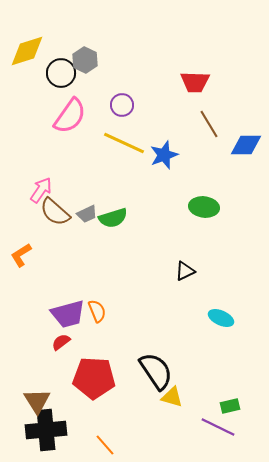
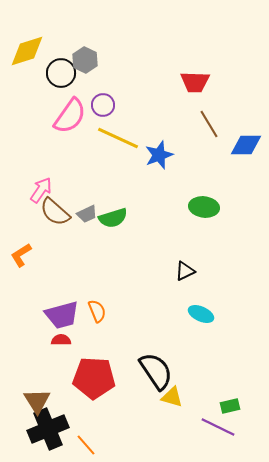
purple circle: moved 19 px left
yellow line: moved 6 px left, 5 px up
blue star: moved 5 px left
purple trapezoid: moved 6 px left, 1 px down
cyan ellipse: moved 20 px left, 4 px up
red semicircle: moved 2 px up; rotated 36 degrees clockwise
black cross: moved 2 px right, 1 px up; rotated 18 degrees counterclockwise
orange line: moved 19 px left
